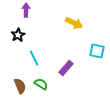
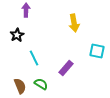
yellow arrow: rotated 54 degrees clockwise
black star: moved 1 px left
